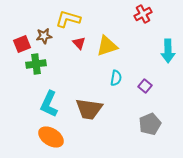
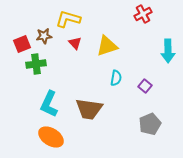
red triangle: moved 4 px left
